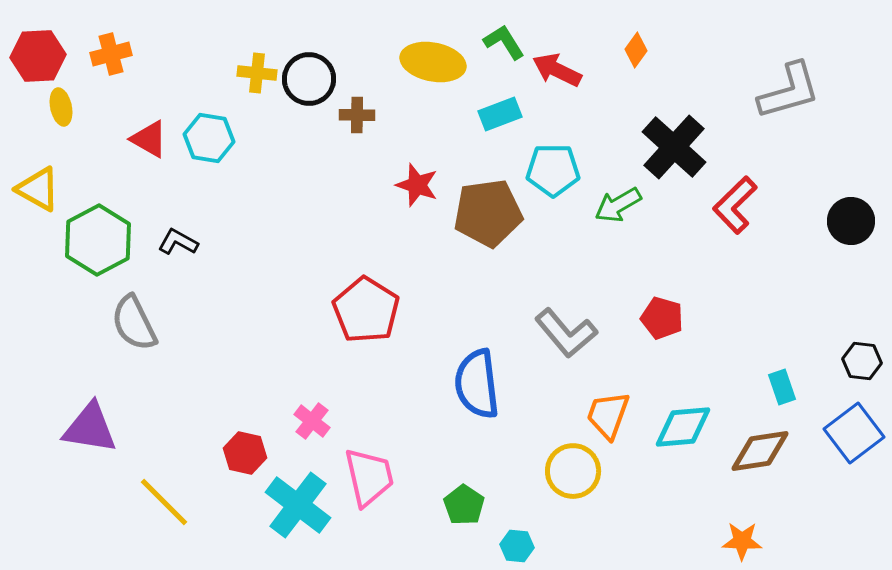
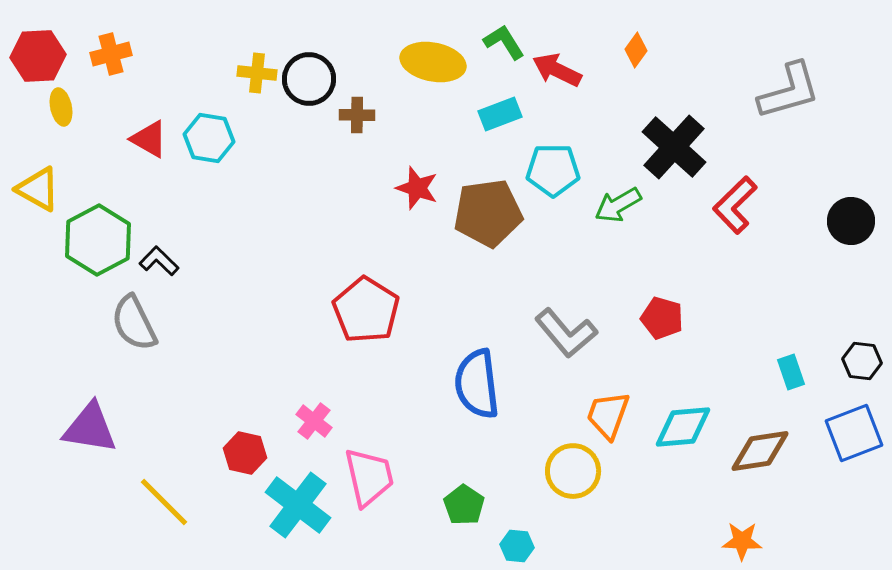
red star at (417, 185): moved 3 px down
black L-shape at (178, 242): moved 19 px left, 19 px down; rotated 15 degrees clockwise
cyan rectangle at (782, 387): moved 9 px right, 15 px up
pink cross at (312, 421): moved 2 px right
blue square at (854, 433): rotated 16 degrees clockwise
